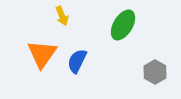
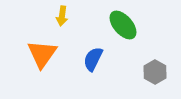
yellow arrow: rotated 30 degrees clockwise
green ellipse: rotated 72 degrees counterclockwise
blue semicircle: moved 16 px right, 2 px up
